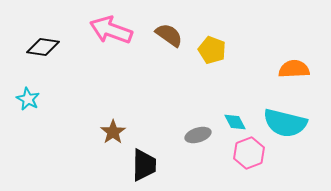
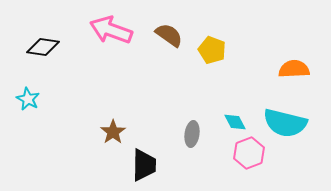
gray ellipse: moved 6 px left, 1 px up; rotated 65 degrees counterclockwise
